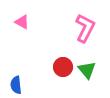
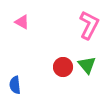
pink L-shape: moved 4 px right, 3 px up
green triangle: moved 5 px up
blue semicircle: moved 1 px left
